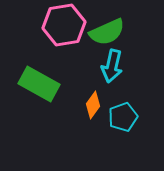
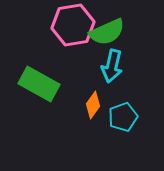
pink hexagon: moved 9 px right
